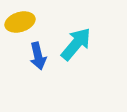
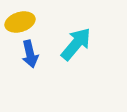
blue arrow: moved 8 px left, 2 px up
